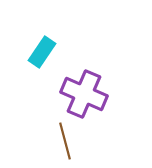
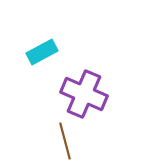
cyan rectangle: rotated 28 degrees clockwise
